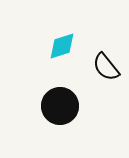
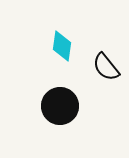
cyan diamond: rotated 64 degrees counterclockwise
